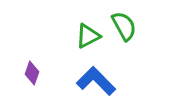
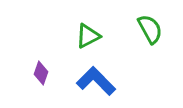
green semicircle: moved 26 px right, 3 px down
purple diamond: moved 9 px right
